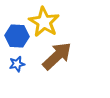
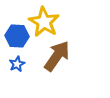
brown arrow: rotated 12 degrees counterclockwise
blue star: rotated 14 degrees counterclockwise
